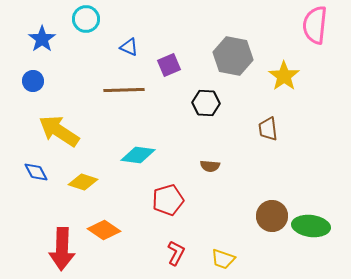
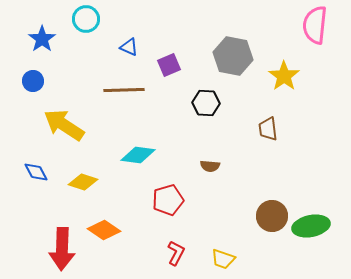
yellow arrow: moved 5 px right, 6 px up
green ellipse: rotated 18 degrees counterclockwise
